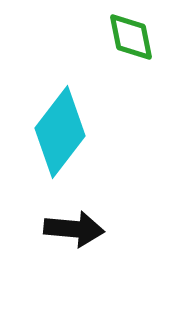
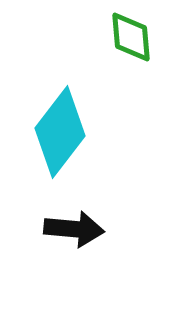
green diamond: rotated 6 degrees clockwise
